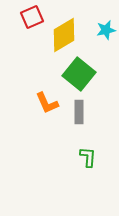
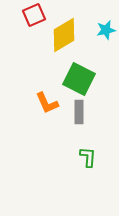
red square: moved 2 px right, 2 px up
green square: moved 5 px down; rotated 12 degrees counterclockwise
